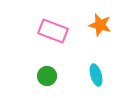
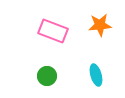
orange star: rotated 20 degrees counterclockwise
